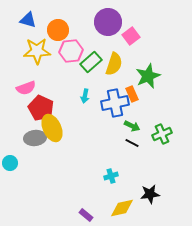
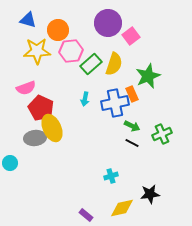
purple circle: moved 1 px down
green rectangle: moved 2 px down
cyan arrow: moved 3 px down
